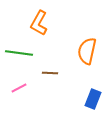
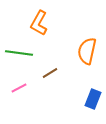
brown line: rotated 35 degrees counterclockwise
